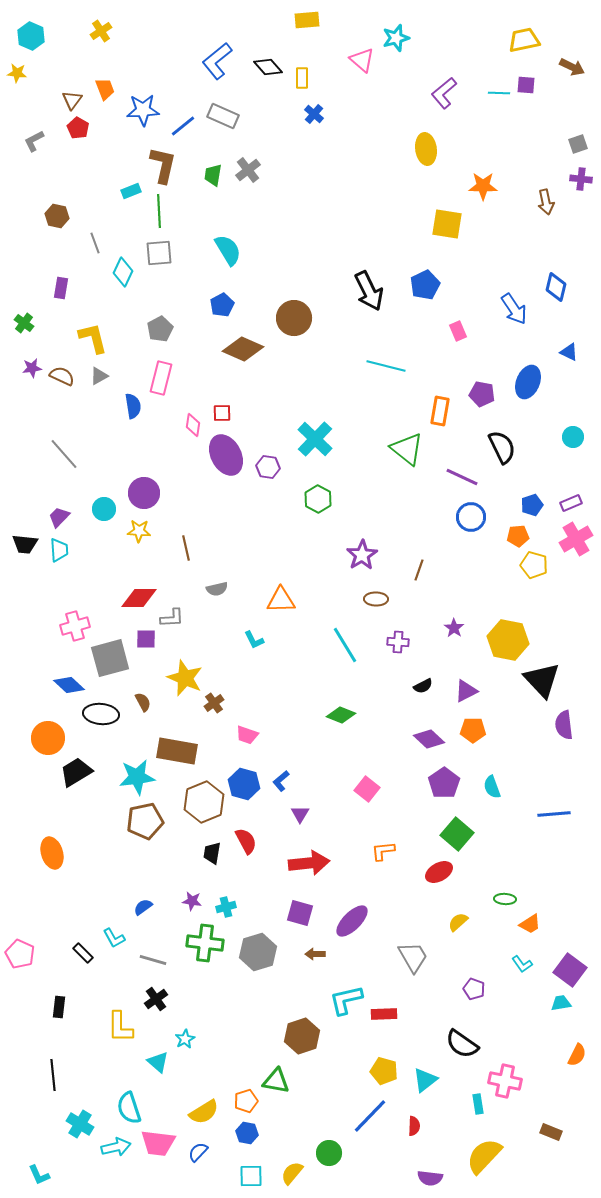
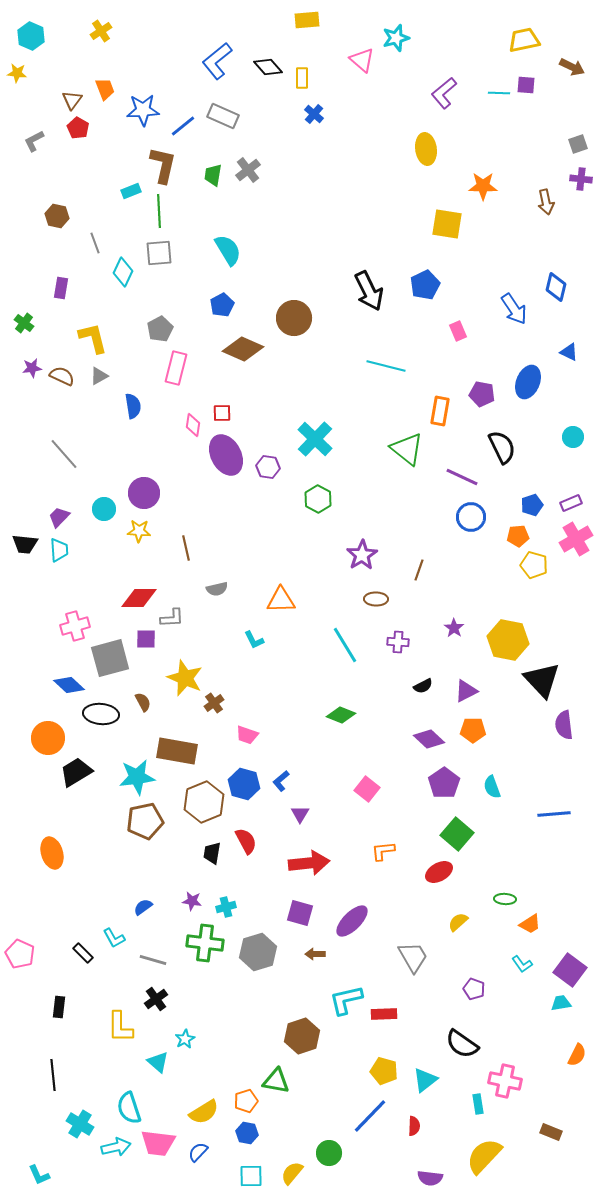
pink rectangle at (161, 378): moved 15 px right, 10 px up
